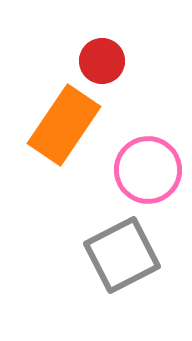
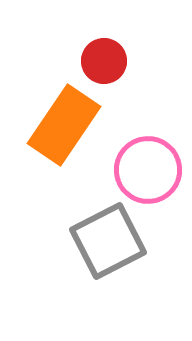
red circle: moved 2 px right
gray square: moved 14 px left, 14 px up
